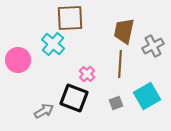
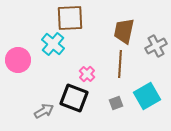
gray cross: moved 3 px right
